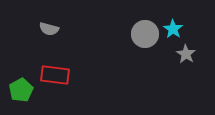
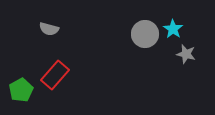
gray star: rotated 18 degrees counterclockwise
red rectangle: rotated 56 degrees counterclockwise
